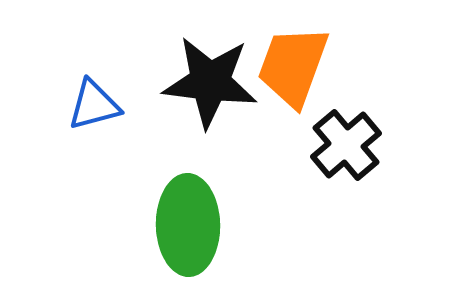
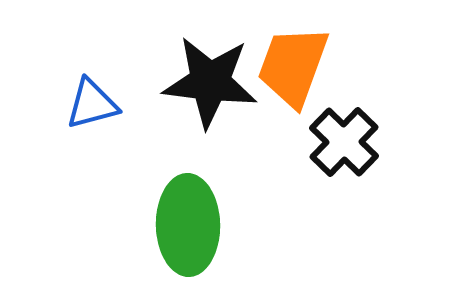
blue triangle: moved 2 px left, 1 px up
black cross: moved 2 px left, 3 px up; rotated 6 degrees counterclockwise
